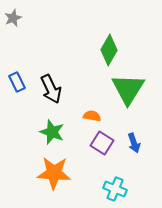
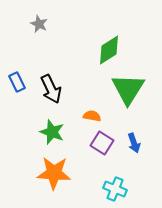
gray star: moved 26 px right, 6 px down; rotated 24 degrees counterclockwise
green diamond: rotated 28 degrees clockwise
